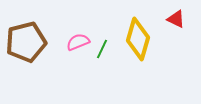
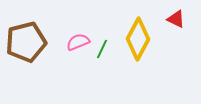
yellow diamond: rotated 12 degrees clockwise
